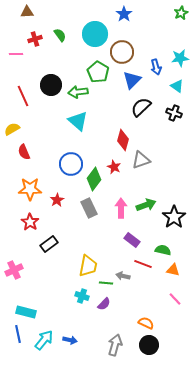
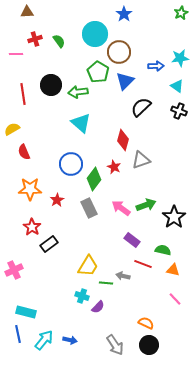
green semicircle at (60, 35): moved 1 px left, 6 px down
brown circle at (122, 52): moved 3 px left
blue arrow at (156, 67): moved 1 px up; rotated 77 degrees counterclockwise
blue triangle at (132, 80): moved 7 px left, 1 px down
red line at (23, 96): moved 2 px up; rotated 15 degrees clockwise
black cross at (174, 113): moved 5 px right, 2 px up
cyan triangle at (78, 121): moved 3 px right, 2 px down
pink arrow at (121, 208): rotated 54 degrees counterclockwise
red star at (30, 222): moved 2 px right, 5 px down
yellow trapezoid at (88, 266): rotated 20 degrees clockwise
purple semicircle at (104, 304): moved 6 px left, 3 px down
gray arrow at (115, 345): rotated 130 degrees clockwise
